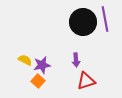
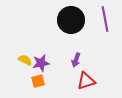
black circle: moved 12 px left, 2 px up
purple arrow: rotated 24 degrees clockwise
purple star: moved 1 px left, 2 px up
orange square: rotated 32 degrees clockwise
